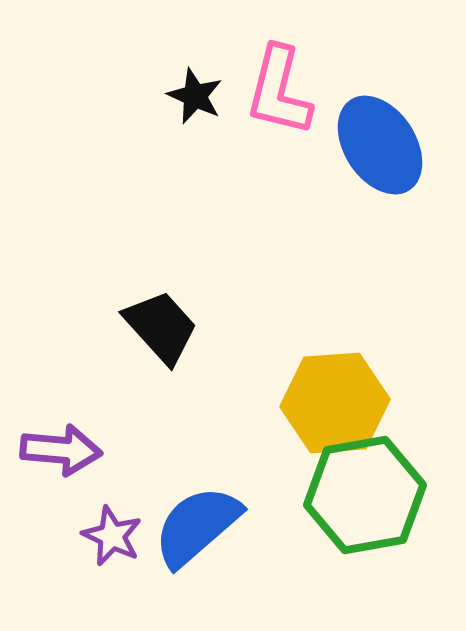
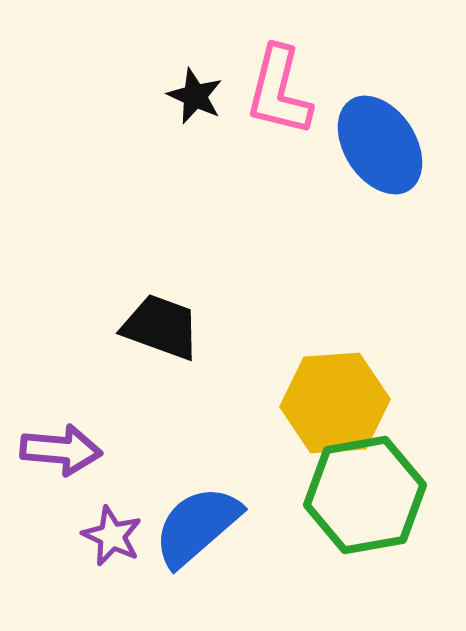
black trapezoid: rotated 28 degrees counterclockwise
